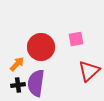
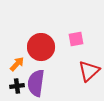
black cross: moved 1 px left, 1 px down
